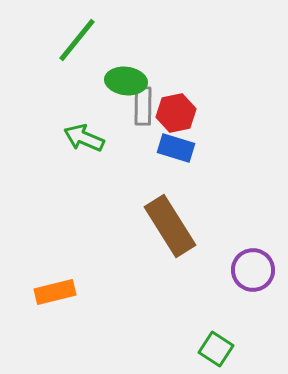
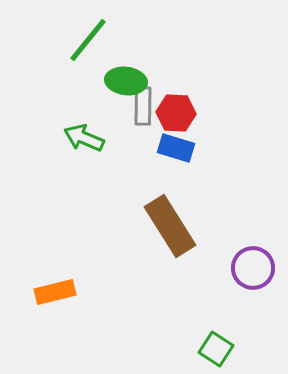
green line: moved 11 px right
red hexagon: rotated 15 degrees clockwise
purple circle: moved 2 px up
